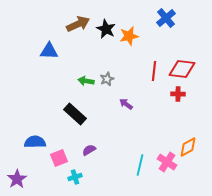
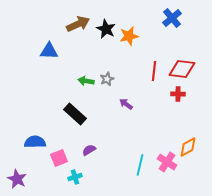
blue cross: moved 6 px right
purple star: rotated 12 degrees counterclockwise
